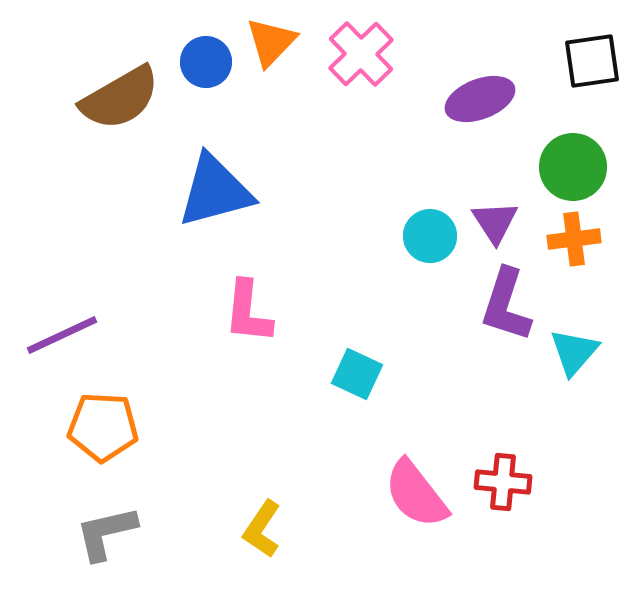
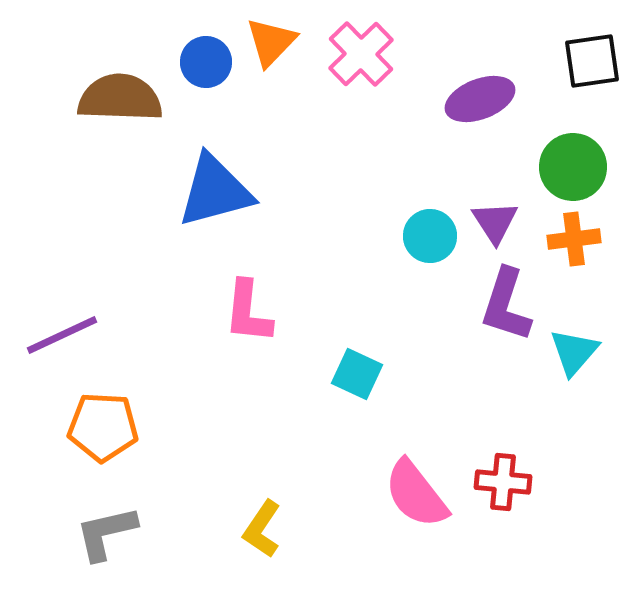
brown semicircle: rotated 148 degrees counterclockwise
